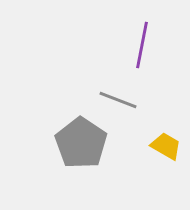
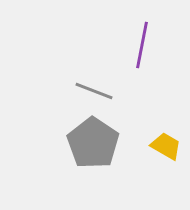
gray line: moved 24 px left, 9 px up
gray pentagon: moved 12 px right
